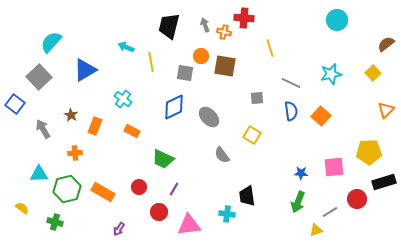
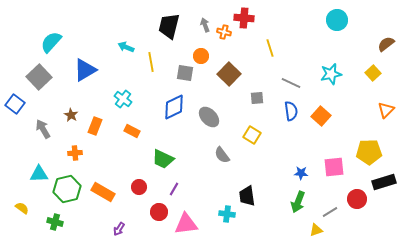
brown square at (225, 66): moved 4 px right, 8 px down; rotated 35 degrees clockwise
pink triangle at (189, 225): moved 3 px left, 1 px up
